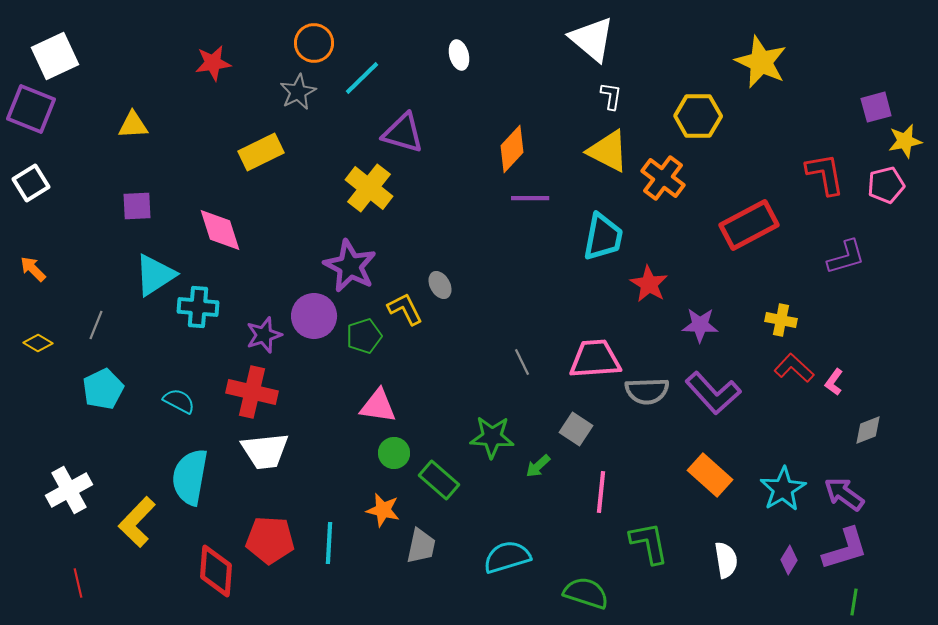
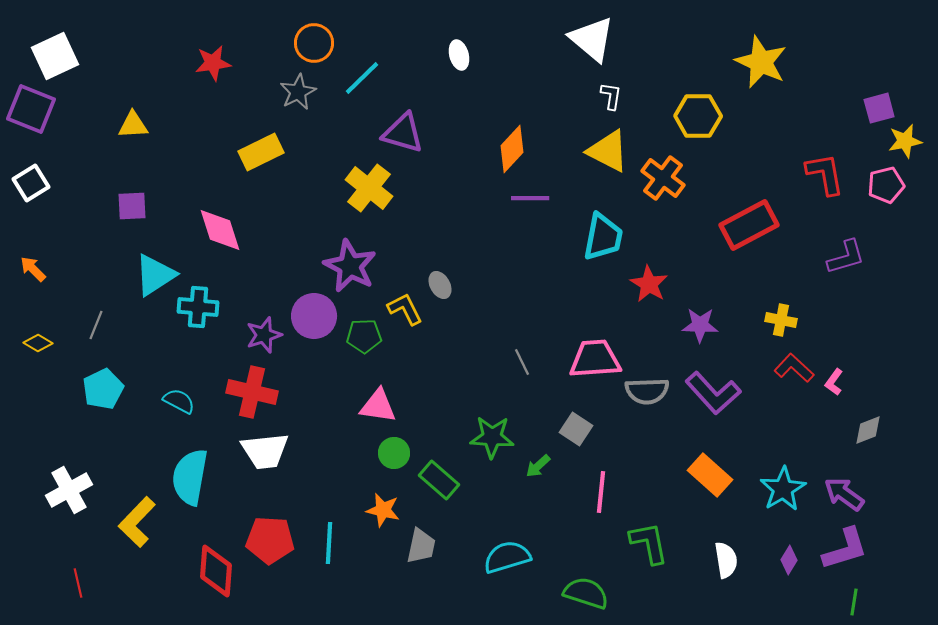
purple square at (876, 107): moved 3 px right, 1 px down
purple square at (137, 206): moved 5 px left
green pentagon at (364, 336): rotated 16 degrees clockwise
